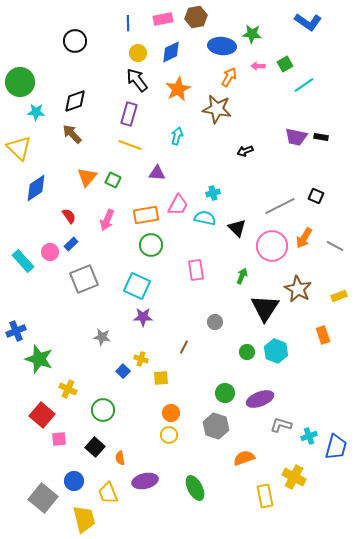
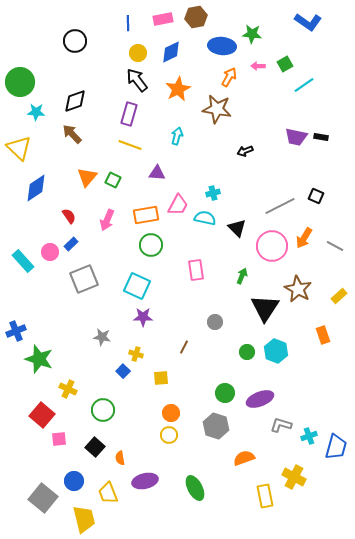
yellow rectangle at (339, 296): rotated 21 degrees counterclockwise
yellow cross at (141, 359): moved 5 px left, 5 px up
